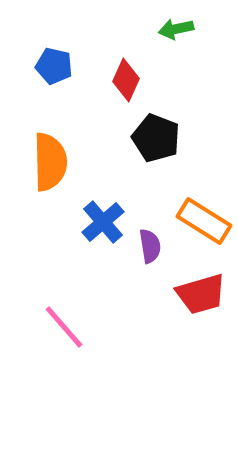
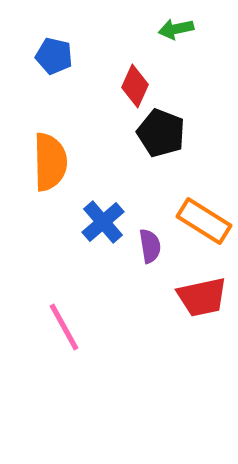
blue pentagon: moved 10 px up
red diamond: moved 9 px right, 6 px down
black pentagon: moved 5 px right, 5 px up
red trapezoid: moved 1 px right, 3 px down; rotated 4 degrees clockwise
pink line: rotated 12 degrees clockwise
